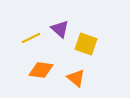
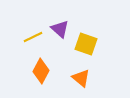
yellow line: moved 2 px right, 1 px up
orange diamond: moved 1 px down; rotated 70 degrees counterclockwise
orange triangle: moved 5 px right
